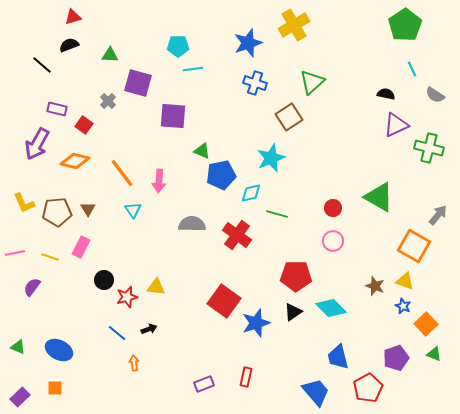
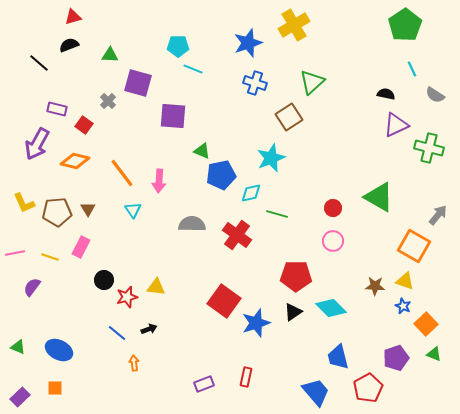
black line at (42, 65): moved 3 px left, 2 px up
cyan line at (193, 69): rotated 30 degrees clockwise
brown star at (375, 286): rotated 18 degrees counterclockwise
